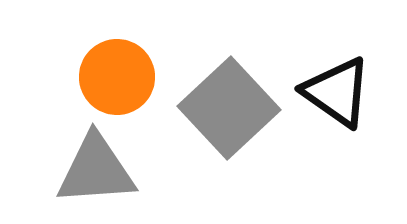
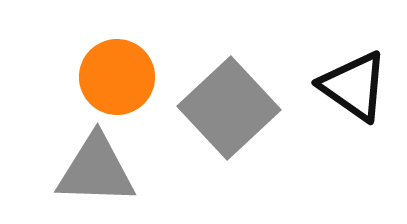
black triangle: moved 17 px right, 6 px up
gray triangle: rotated 6 degrees clockwise
